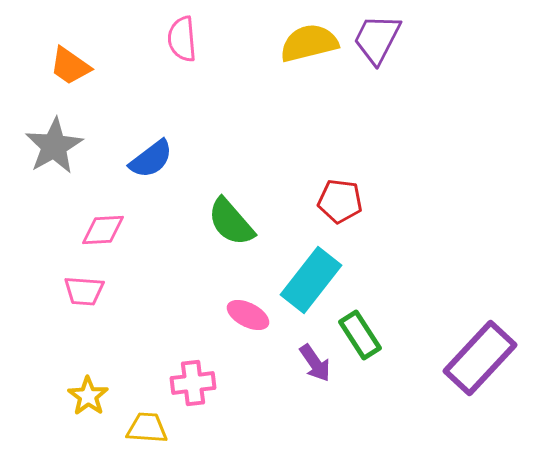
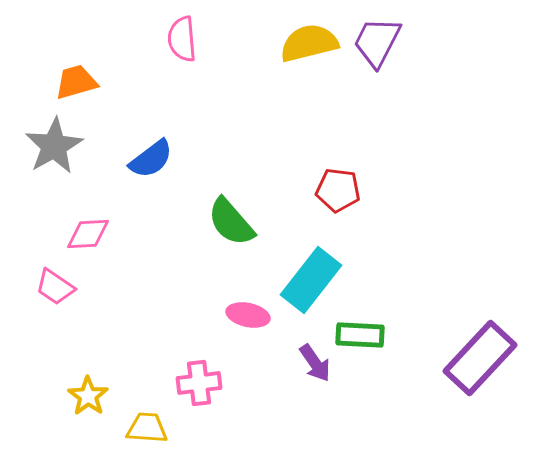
purple trapezoid: moved 3 px down
orange trapezoid: moved 6 px right, 16 px down; rotated 129 degrees clockwise
red pentagon: moved 2 px left, 11 px up
pink diamond: moved 15 px left, 4 px down
pink trapezoid: moved 29 px left, 4 px up; rotated 30 degrees clockwise
pink ellipse: rotated 15 degrees counterclockwise
green rectangle: rotated 54 degrees counterclockwise
pink cross: moved 6 px right
